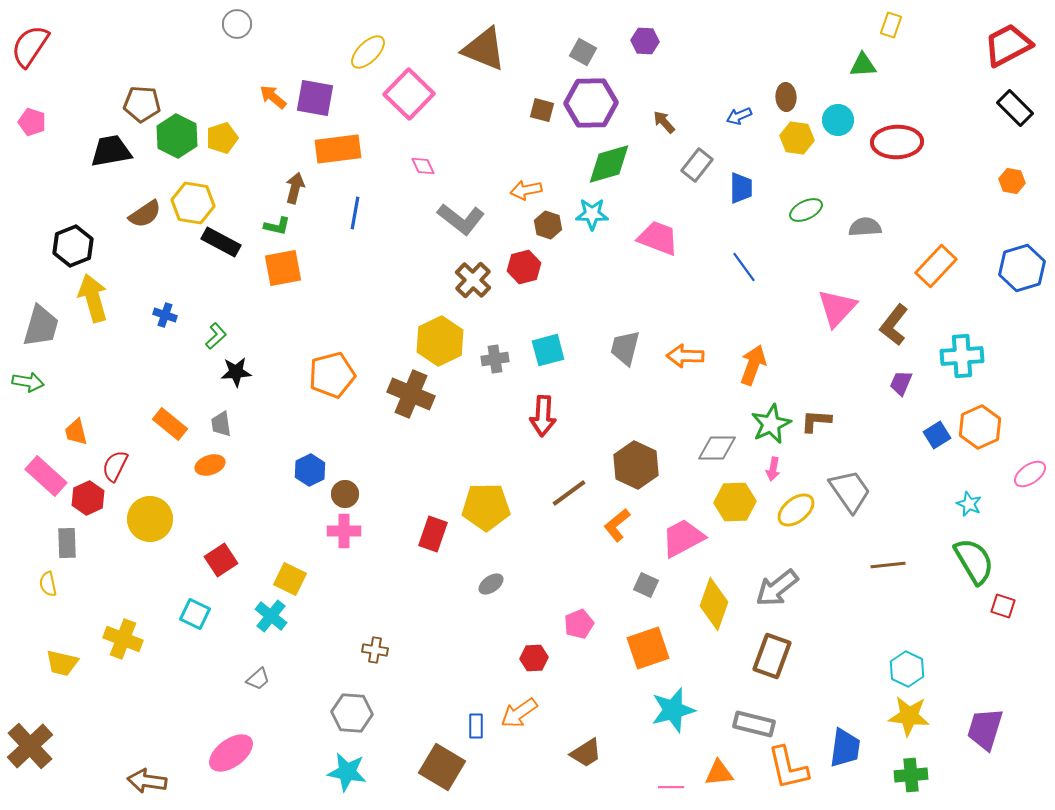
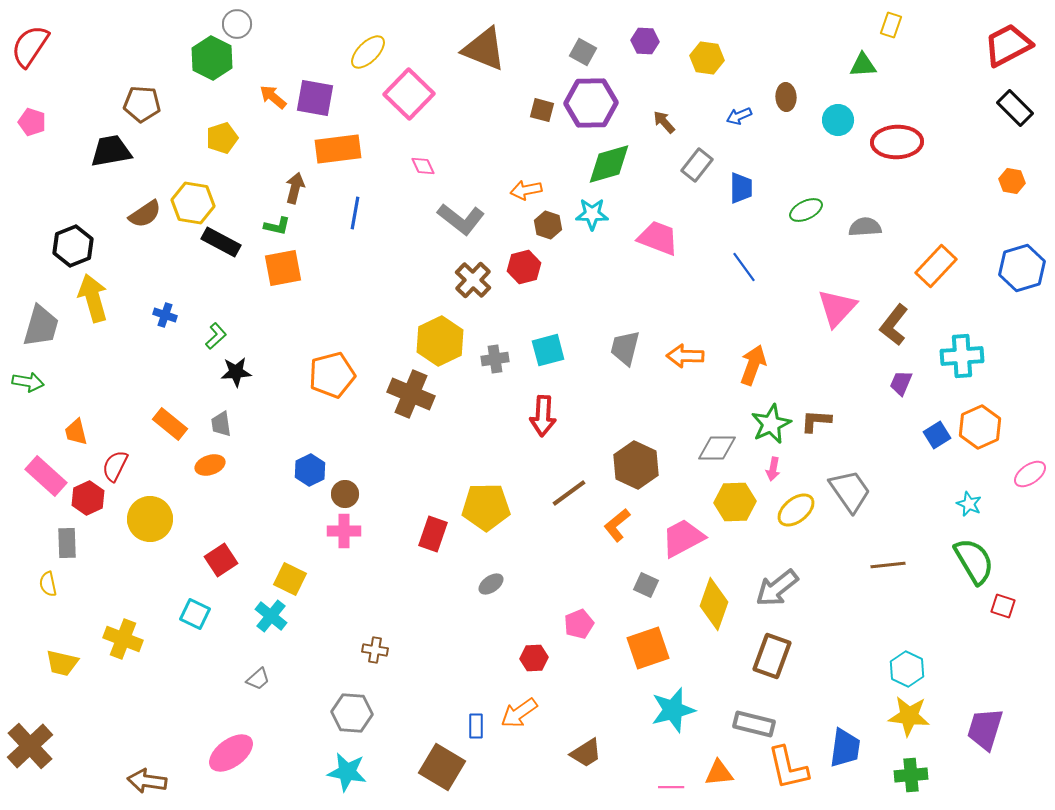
green hexagon at (177, 136): moved 35 px right, 78 px up
yellow hexagon at (797, 138): moved 90 px left, 80 px up
